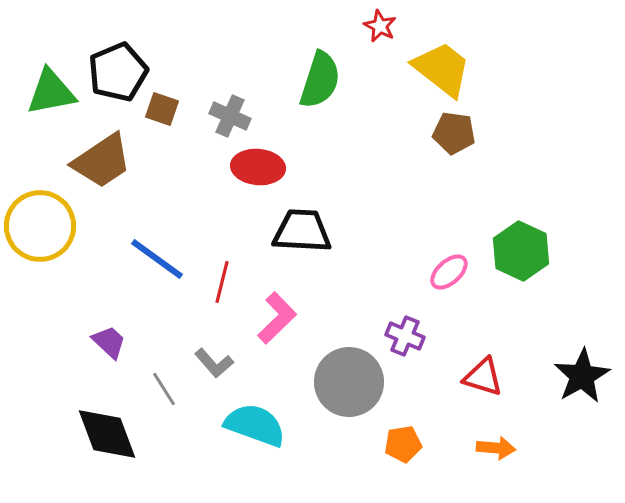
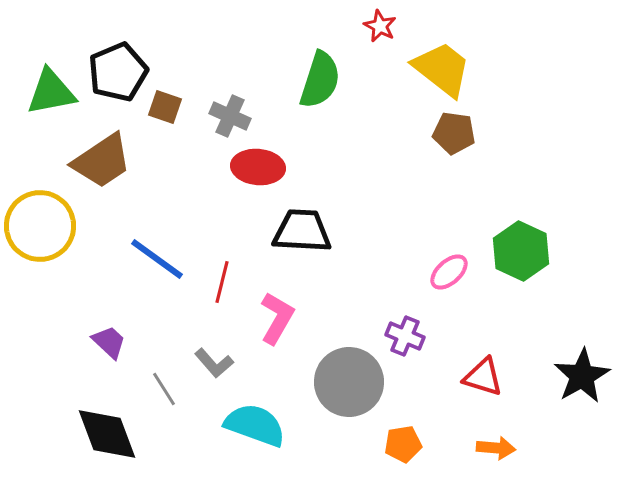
brown square: moved 3 px right, 2 px up
pink L-shape: rotated 16 degrees counterclockwise
